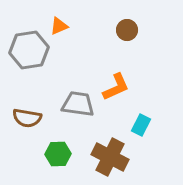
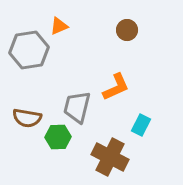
gray trapezoid: moved 1 px left, 3 px down; rotated 84 degrees counterclockwise
green hexagon: moved 17 px up
